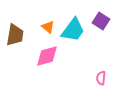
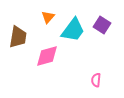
purple square: moved 1 px right, 4 px down
orange triangle: moved 10 px up; rotated 32 degrees clockwise
brown trapezoid: moved 3 px right, 2 px down
pink semicircle: moved 5 px left, 2 px down
